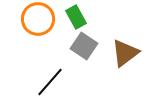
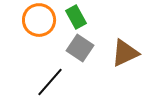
orange circle: moved 1 px right, 1 px down
gray square: moved 4 px left, 2 px down
brown triangle: rotated 12 degrees clockwise
